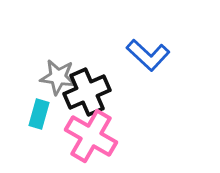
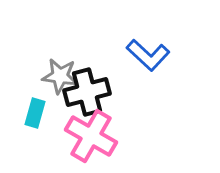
gray star: moved 2 px right, 1 px up
black cross: rotated 9 degrees clockwise
cyan rectangle: moved 4 px left, 1 px up
